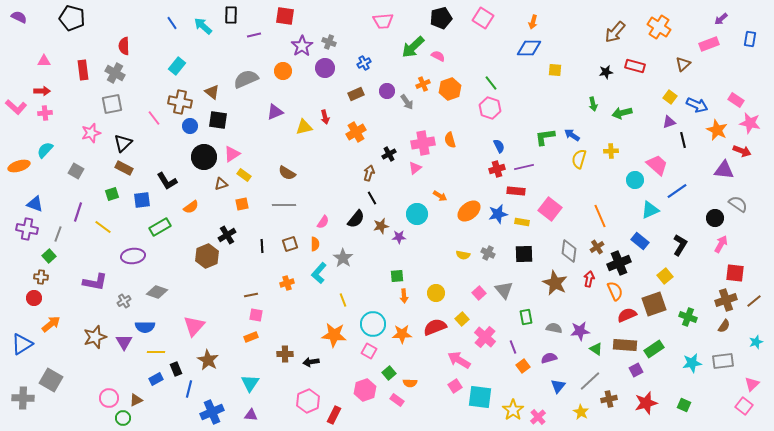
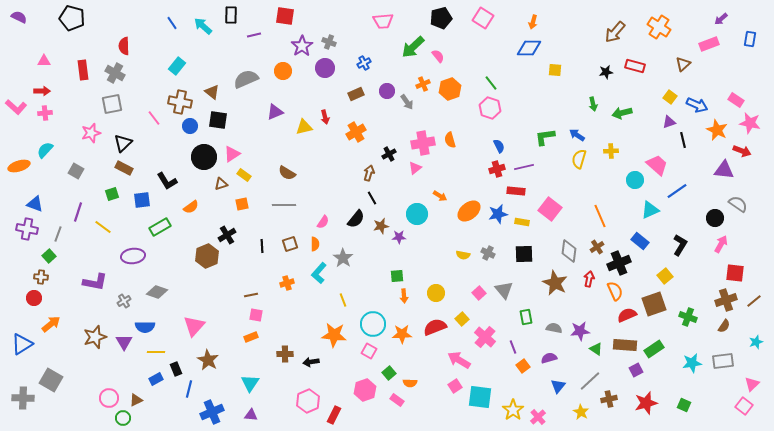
pink semicircle at (438, 56): rotated 24 degrees clockwise
blue arrow at (572, 135): moved 5 px right
